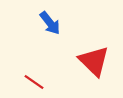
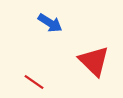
blue arrow: rotated 20 degrees counterclockwise
